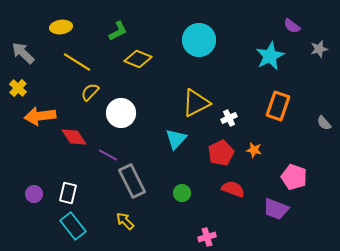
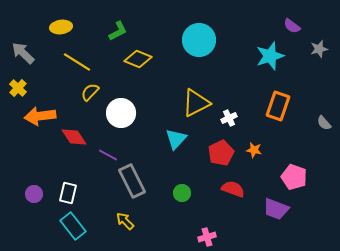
cyan star: rotated 8 degrees clockwise
